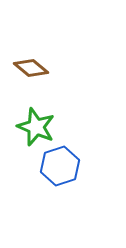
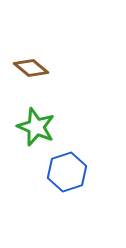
blue hexagon: moved 7 px right, 6 px down
